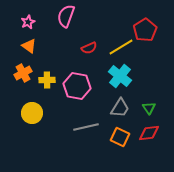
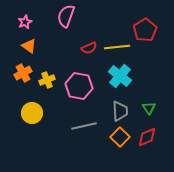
pink star: moved 3 px left
yellow line: moved 4 px left; rotated 25 degrees clockwise
yellow cross: rotated 21 degrees counterclockwise
pink hexagon: moved 2 px right
gray trapezoid: moved 3 px down; rotated 35 degrees counterclockwise
gray line: moved 2 px left, 1 px up
red diamond: moved 2 px left, 4 px down; rotated 15 degrees counterclockwise
orange square: rotated 18 degrees clockwise
